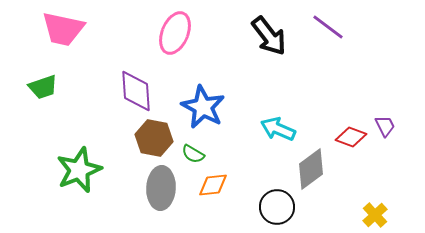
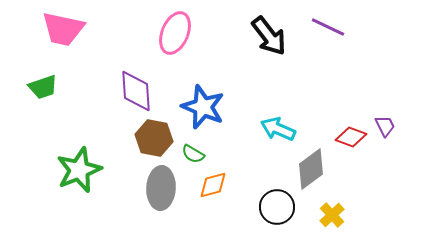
purple line: rotated 12 degrees counterclockwise
blue star: rotated 6 degrees counterclockwise
orange diamond: rotated 8 degrees counterclockwise
yellow cross: moved 43 px left
